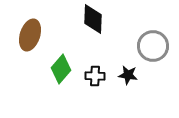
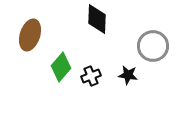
black diamond: moved 4 px right
green diamond: moved 2 px up
black cross: moved 4 px left; rotated 24 degrees counterclockwise
